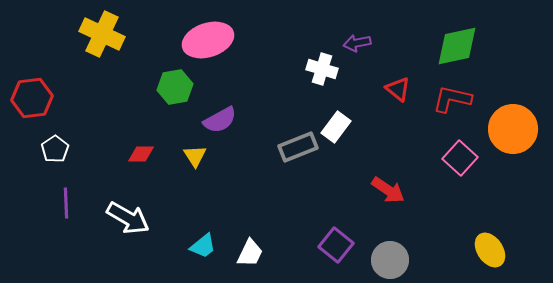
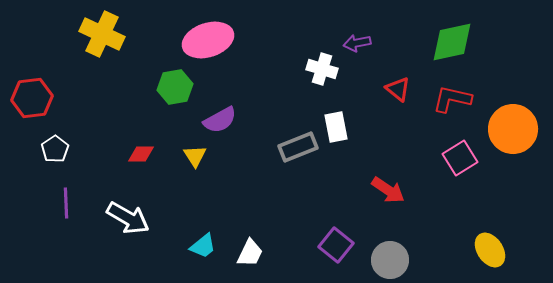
green diamond: moved 5 px left, 4 px up
white rectangle: rotated 48 degrees counterclockwise
pink square: rotated 16 degrees clockwise
